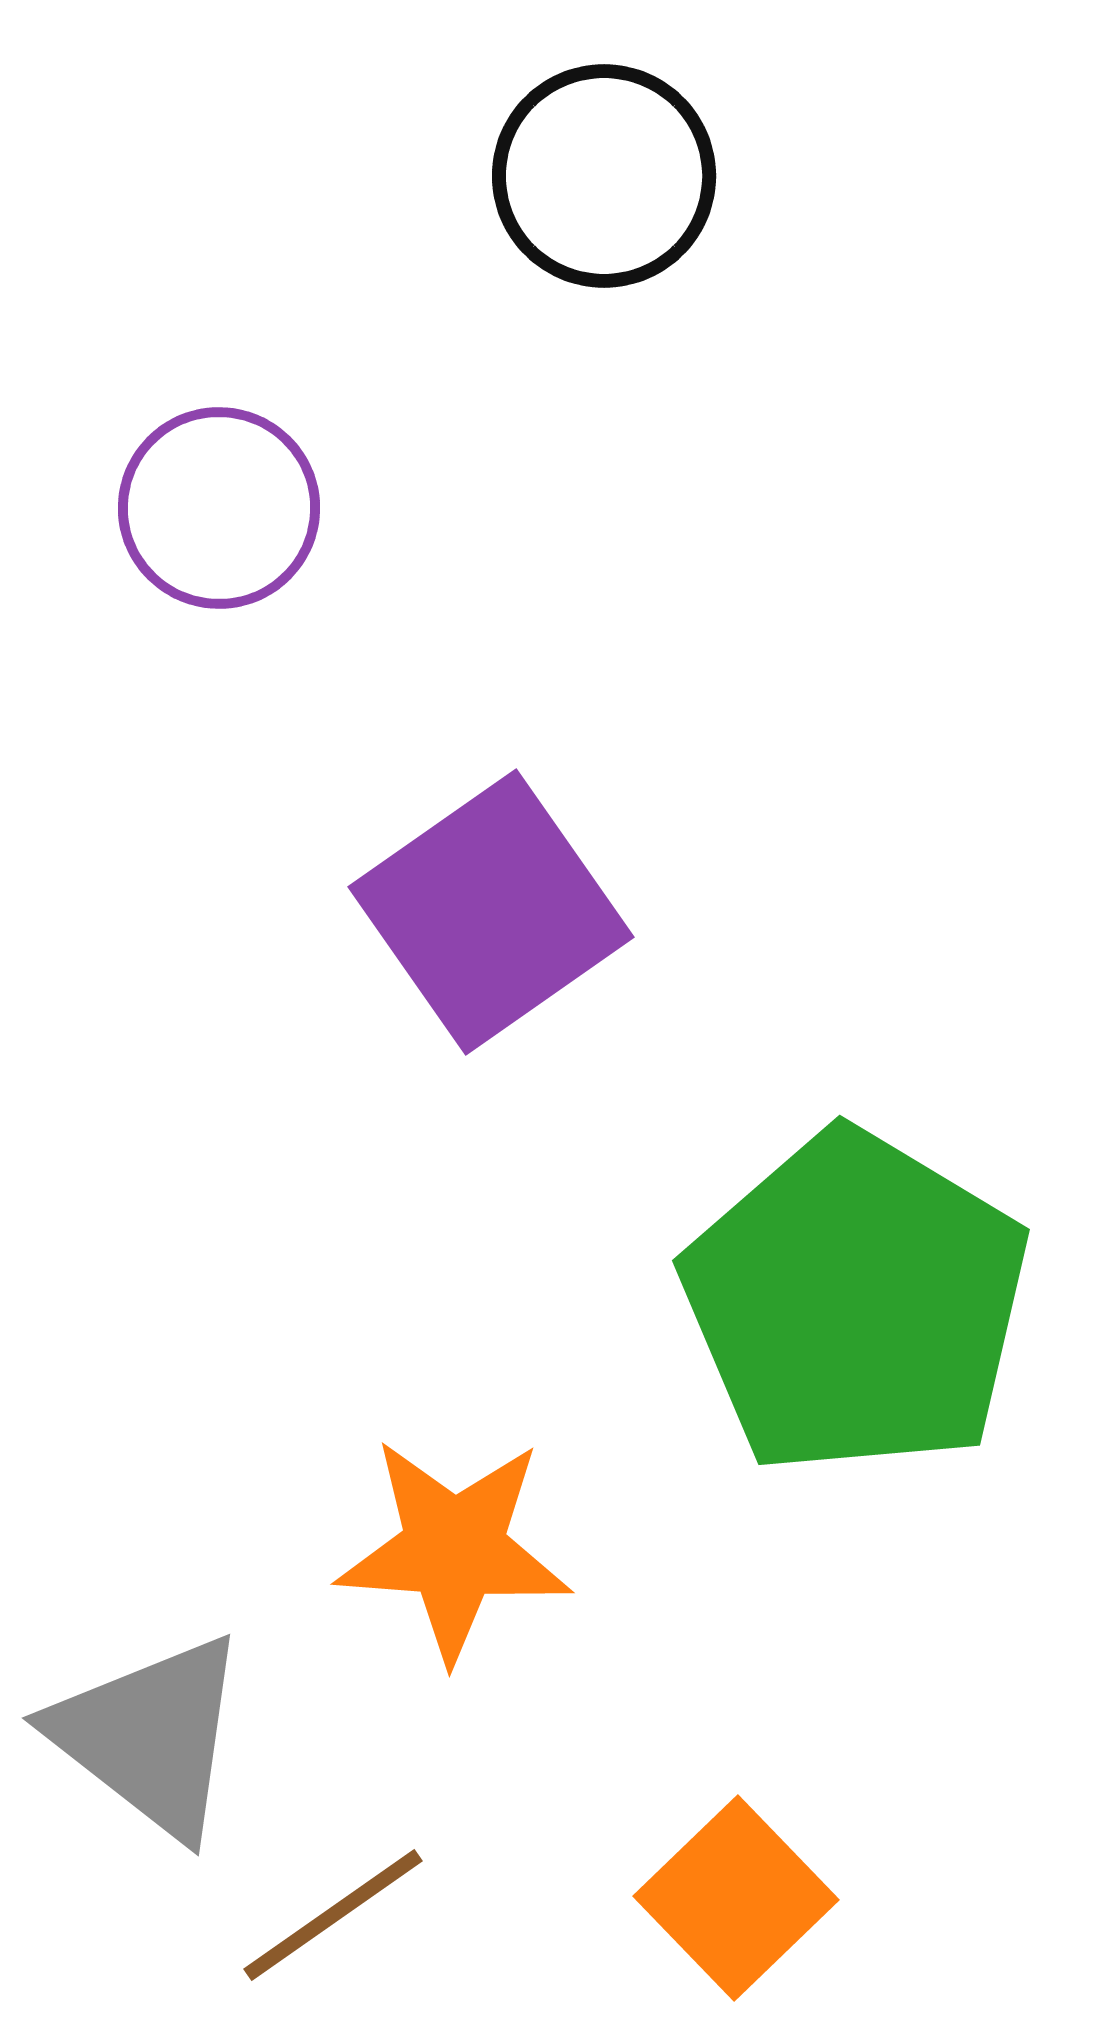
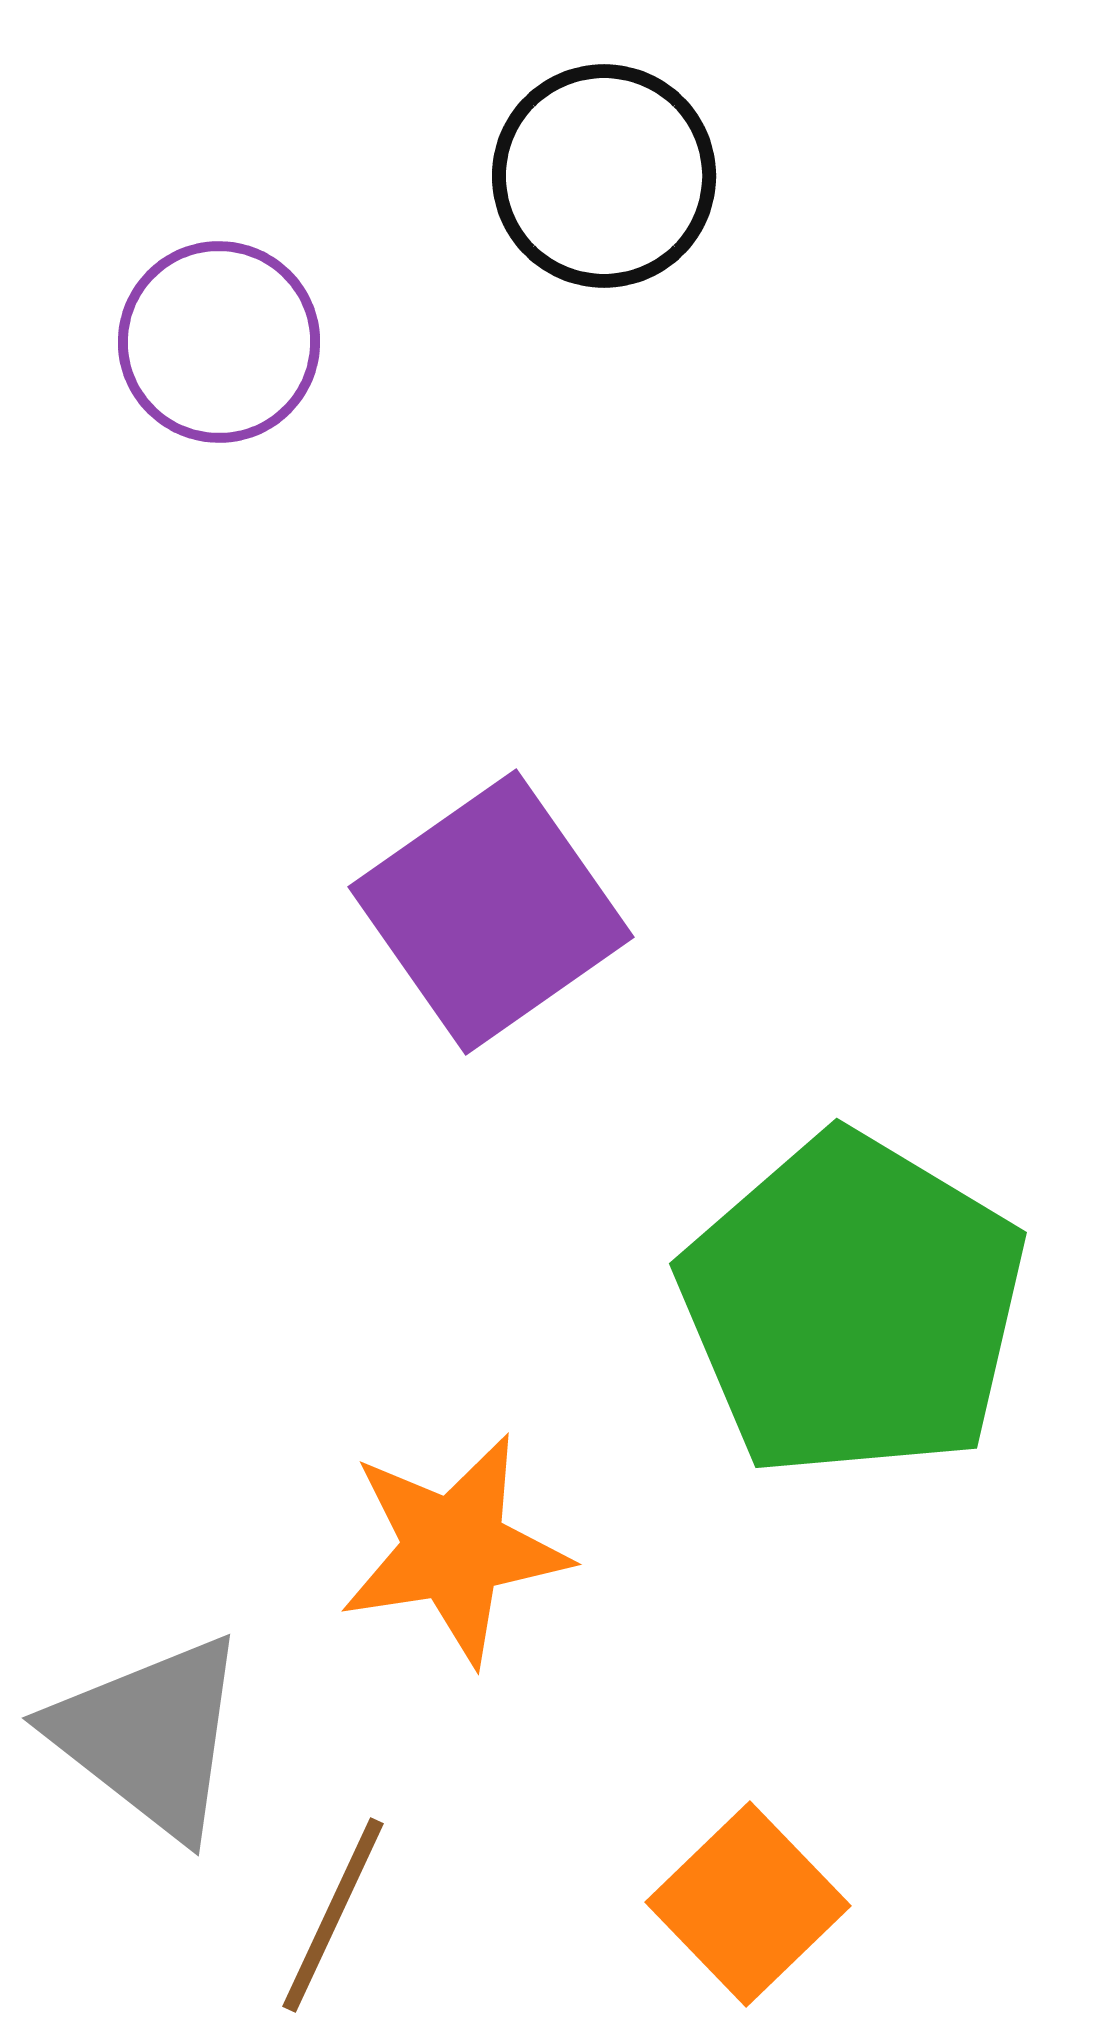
purple circle: moved 166 px up
green pentagon: moved 3 px left, 3 px down
orange star: rotated 13 degrees counterclockwise
orange square: moved 12 px right, 6 px down
brown line: rotated 30 degrees counterclockwise
